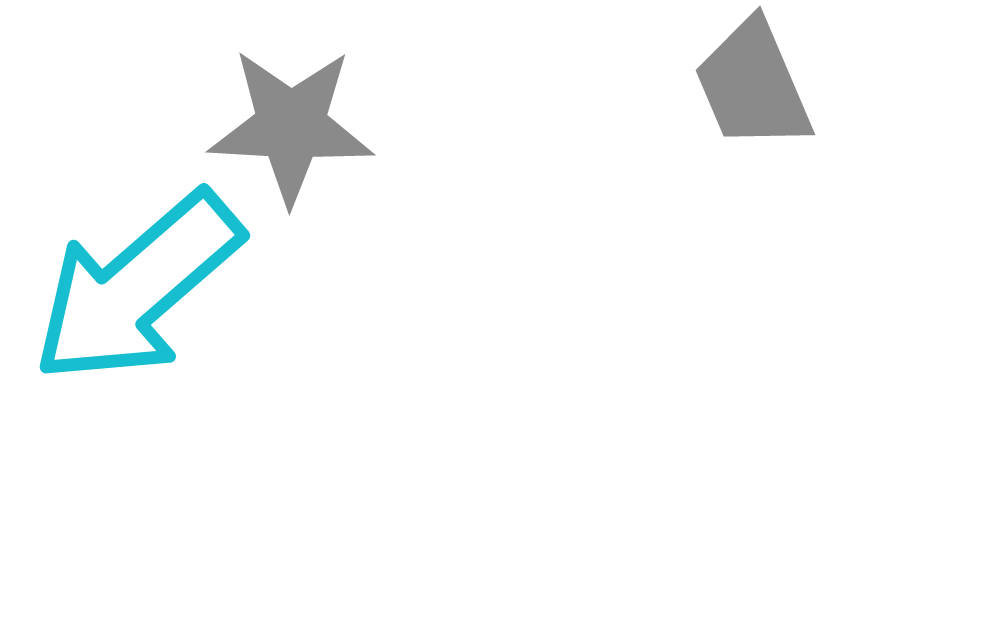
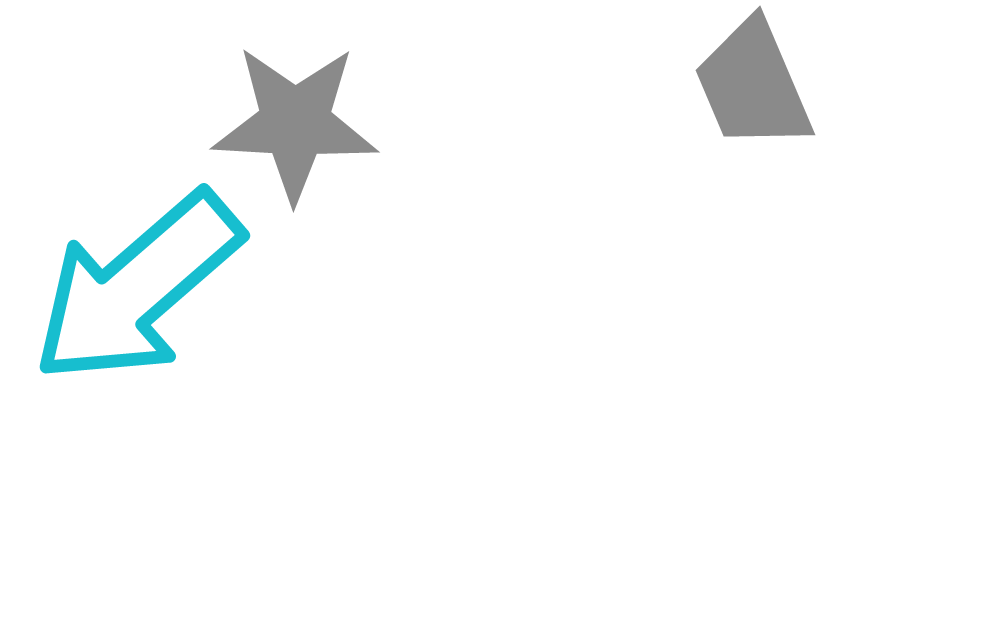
gray star: moved 4 px right, 3 px up
